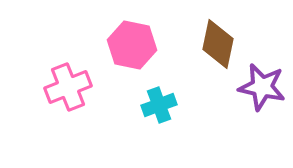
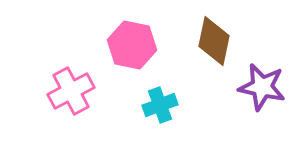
brown diamond: moved 4 px left, 3 px up
pink cross: moved 3 px right, 4 px down; rotated 6 degrees counterclockwise
cyan cross: moved 1 px right
